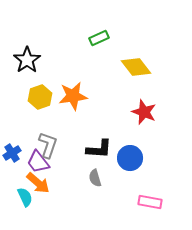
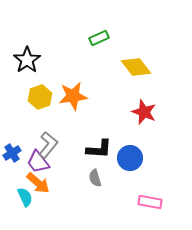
gray L-shape: rotated 20 degrees clockwise
